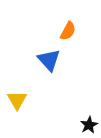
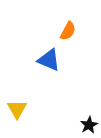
blue triangle: rotated 25 degrees counterclockwise
yellow triangle: moved 9 px down
